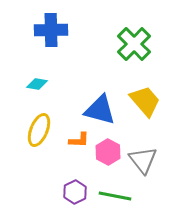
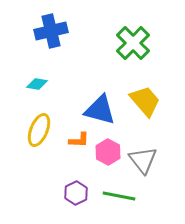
blue cross: moved 1 px down; rotated 12 degrees counterclockwise
green cross: moved 1 px left, 1 px up
purple hexagon: moved 1 px right, 1 px down
green line: moved 4 px right
